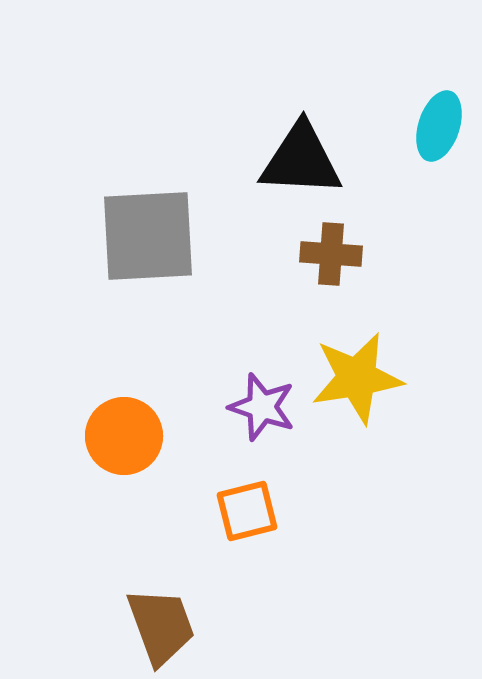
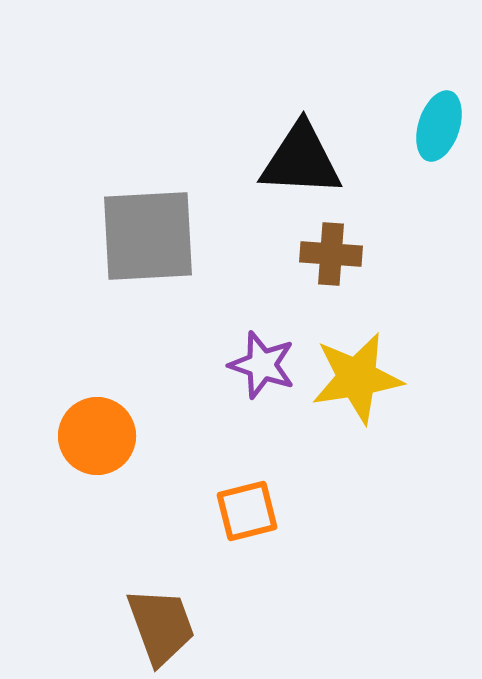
purple star: moved 42 px up
orange circle: moved 27 px left
